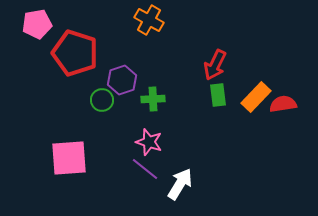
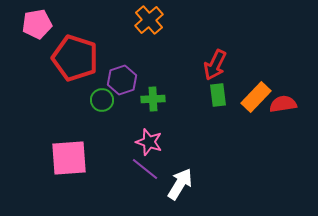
orange cross: rotated 20 degrees clockwise
red pentagon: moved 5 px down
